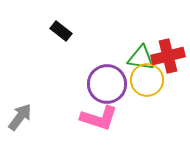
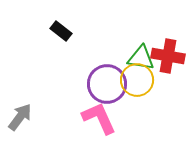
red cross: rotated 24 degrees clockwise
yellow circle: moved 10 px left
pink L-shape: rotated 132 degrees counterclockwise
